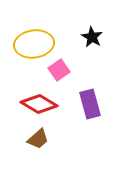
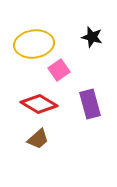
black star: rotated 15 degrees counterclockwise
